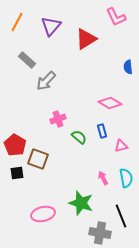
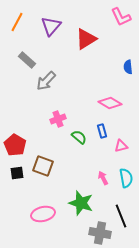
pink L-shape: moved 5 px right
brown square: moved 5 px right, 7 px down
